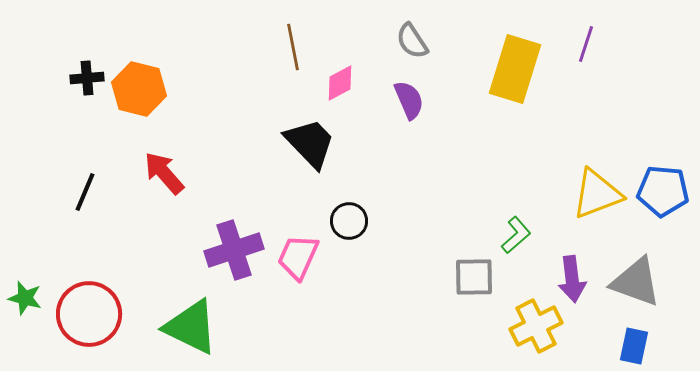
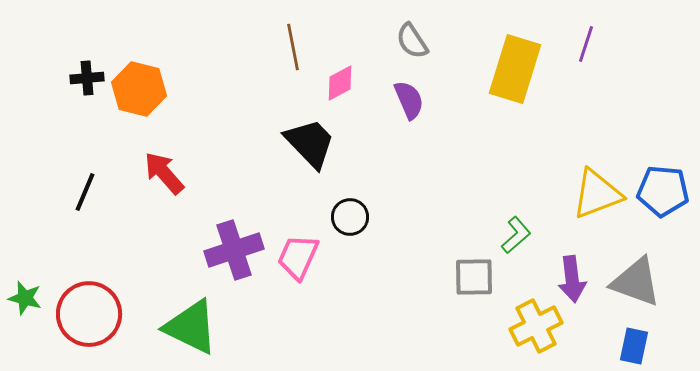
black circle: moved 1 px right, 4 px up
